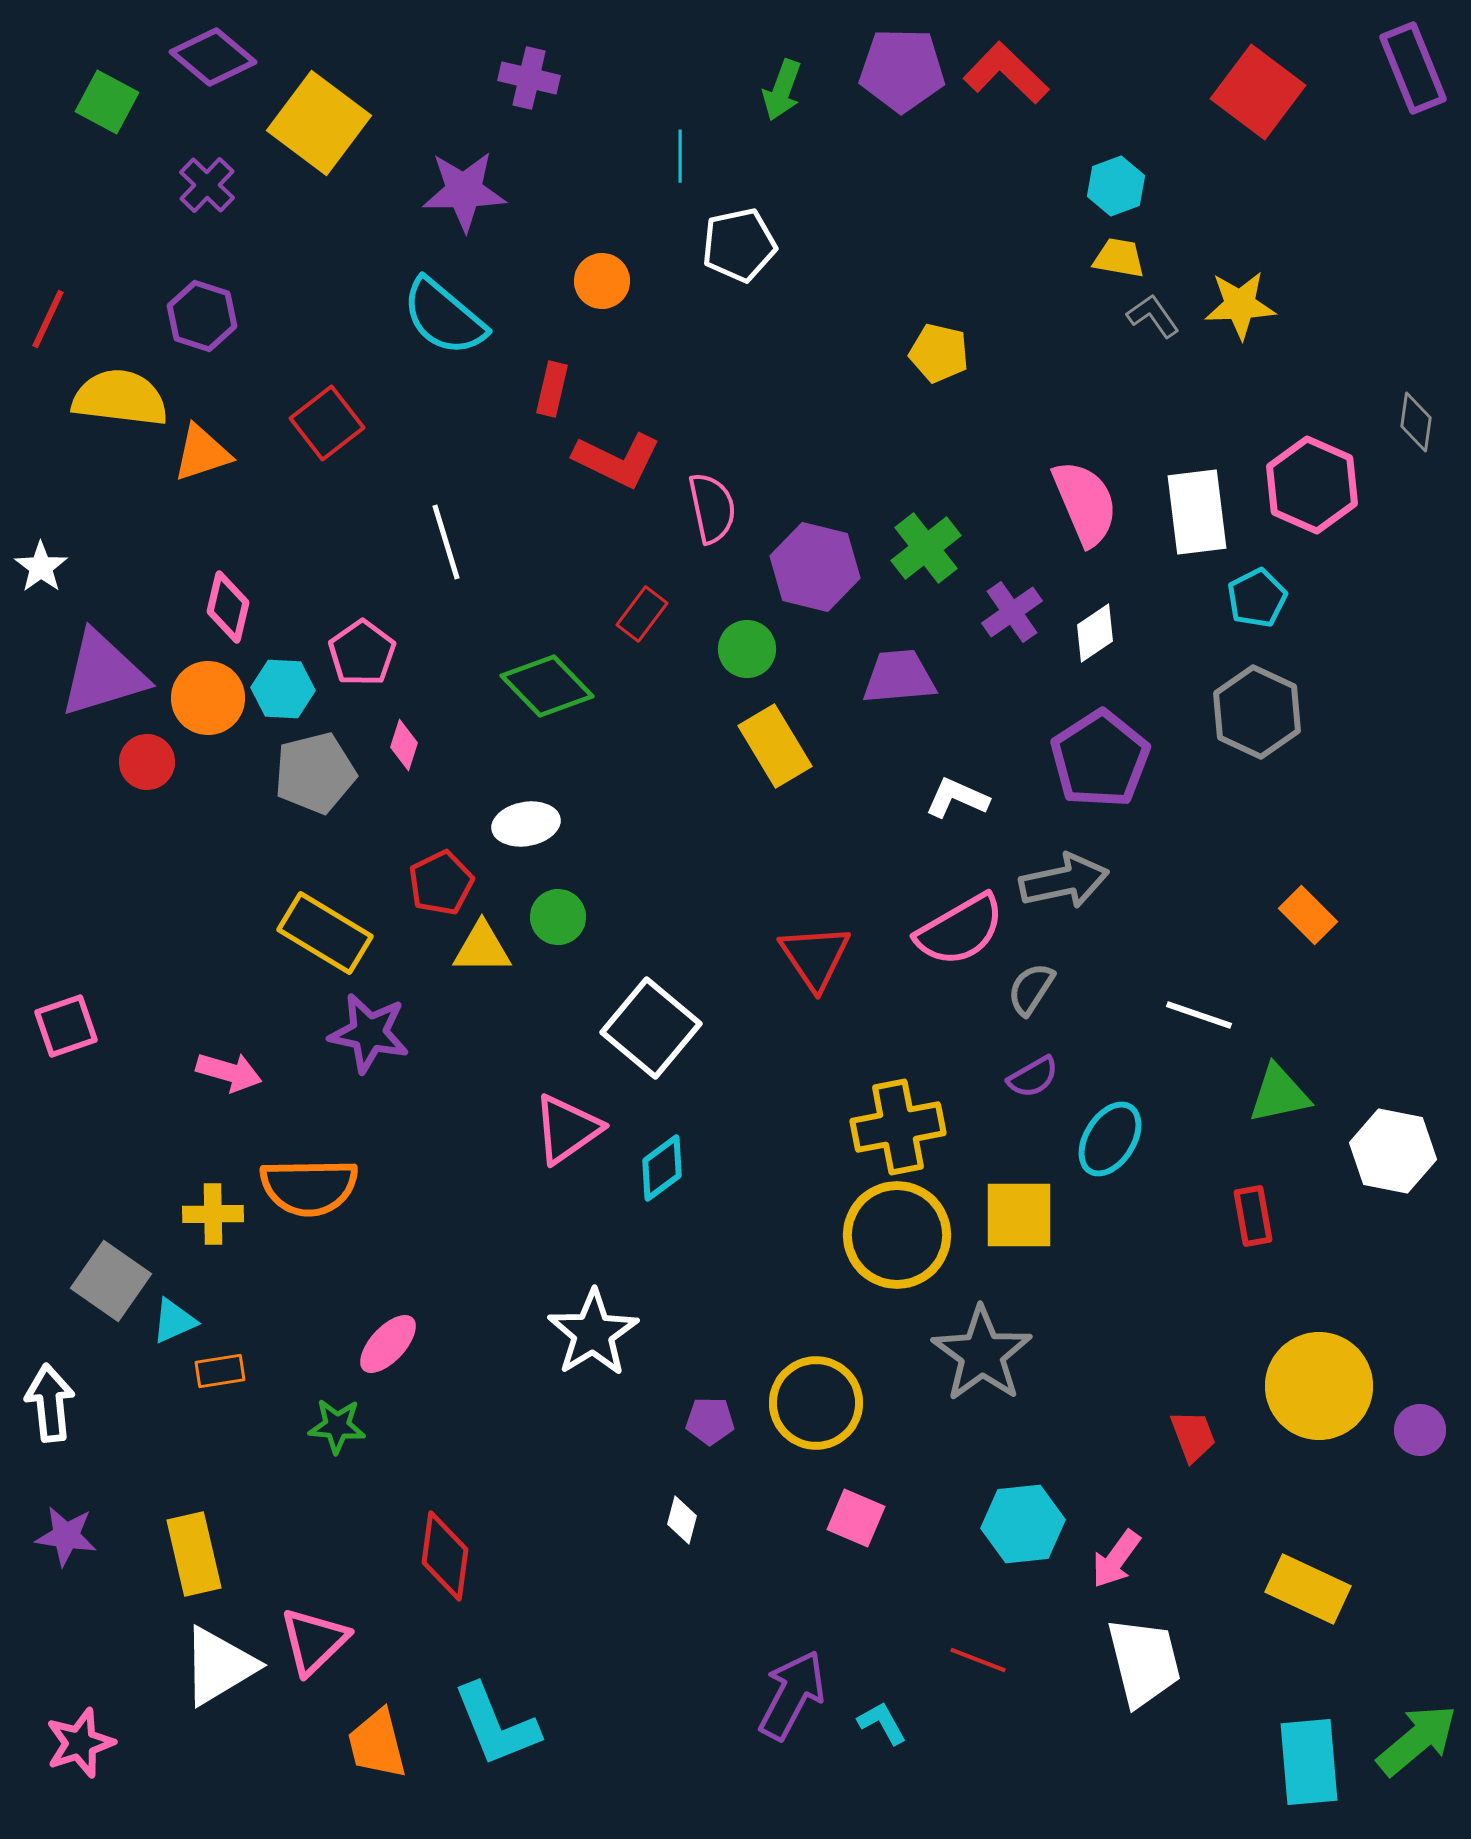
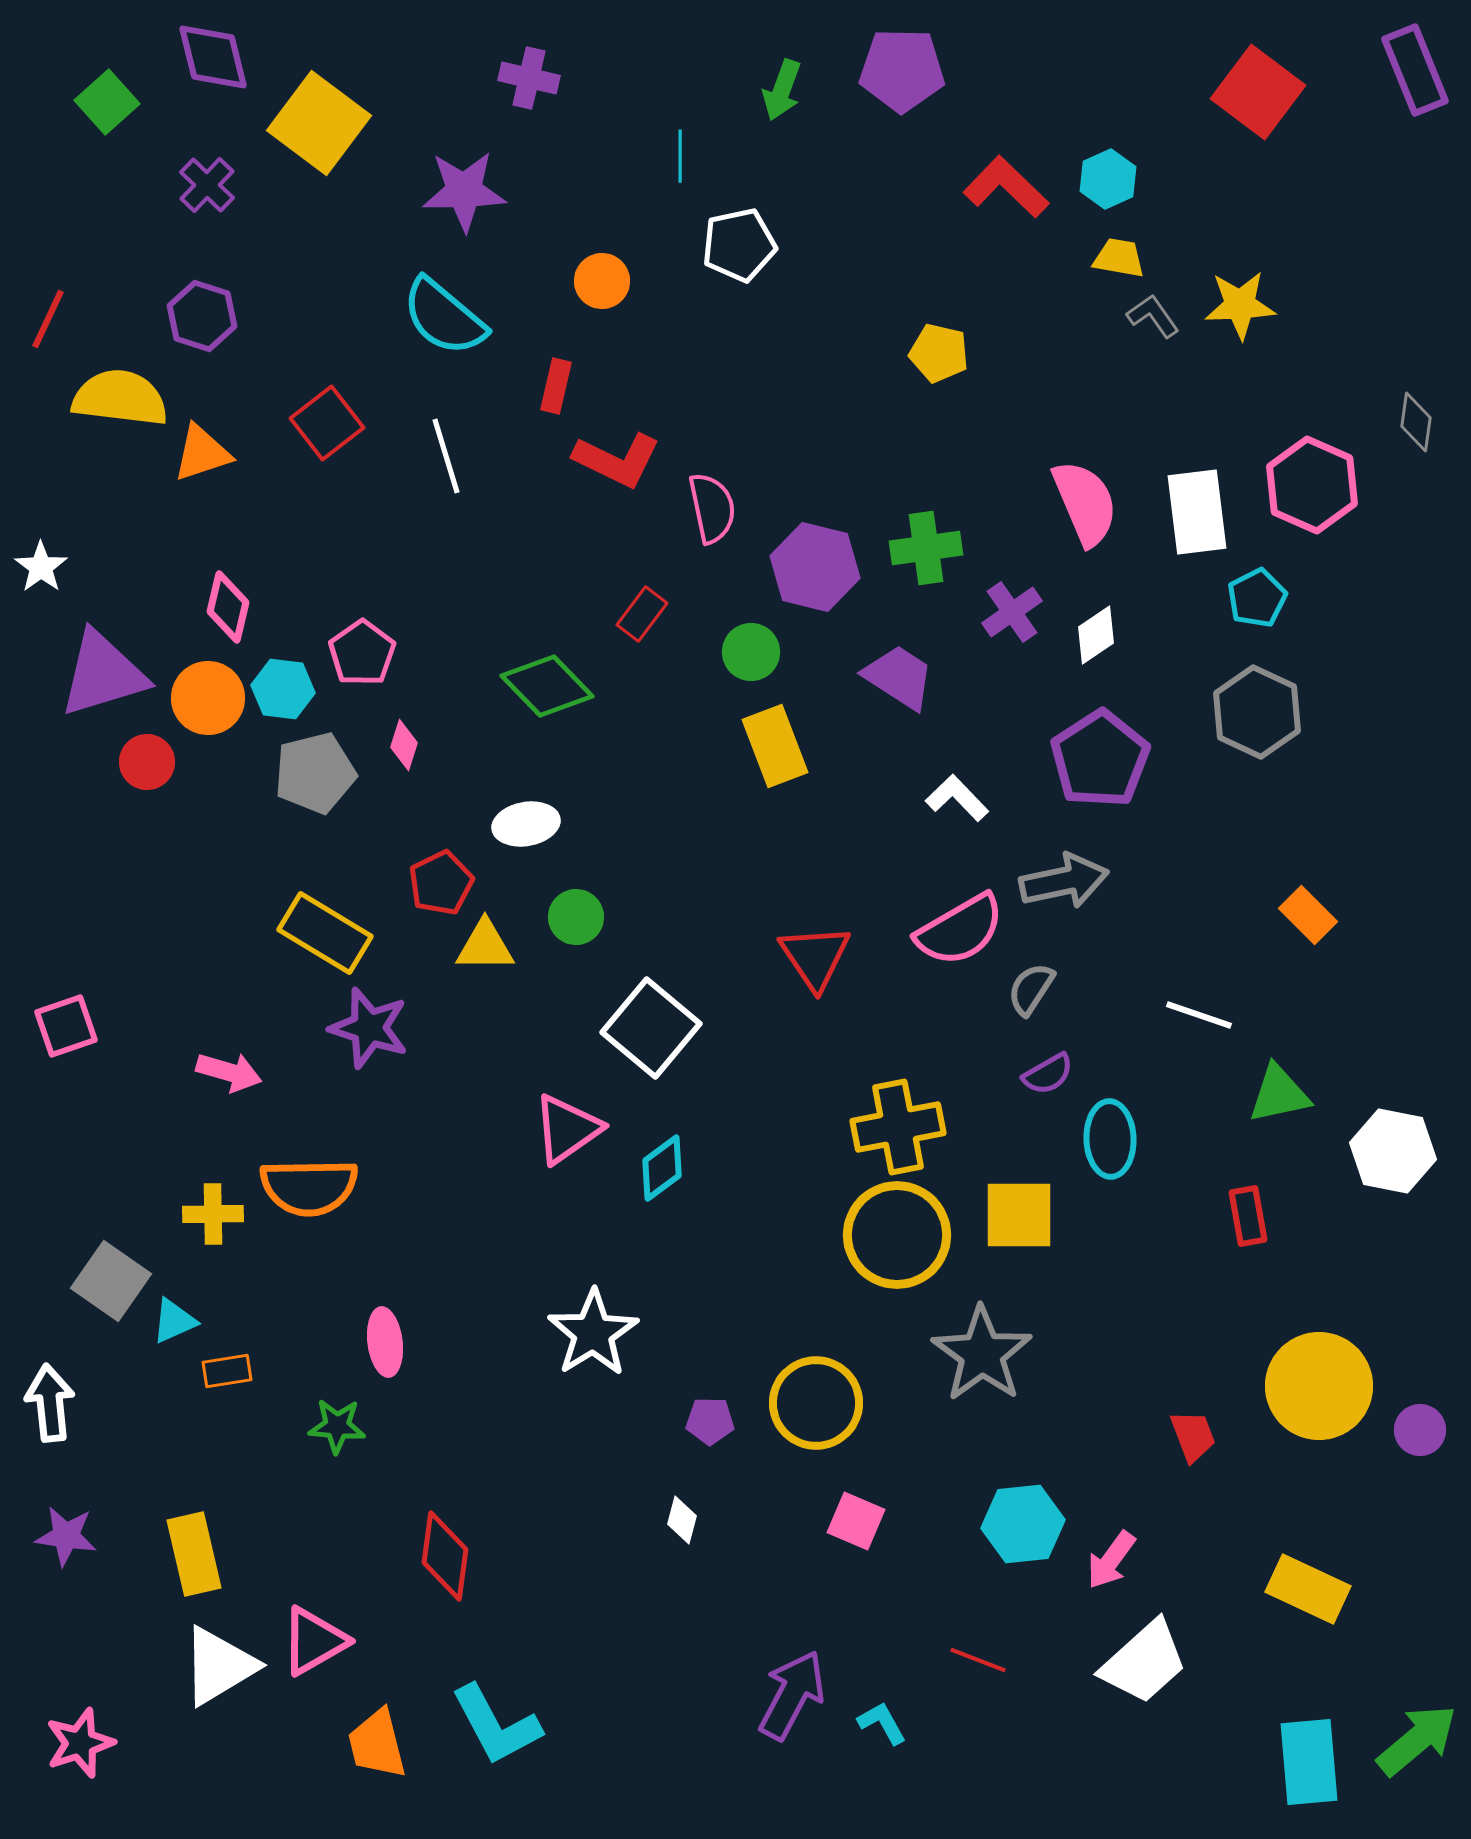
purple diamond at (213, 57): rotated 36 degrees clockwise
purple rectangle at (1413, 68): moved 2 px right, 2 px down
red L-shape at (1006, 73): moved 114 px down
green square at (107, 102): rotated 20 degrees clockwise
cyan hexagon at (1116, 186): moved 8 px left, 7 px up; rotated 4 degrees counterclockwise
red rectangle at (552, 389): moved 4 px right, 3 px up
white line at (446, 542): moved 86 px up
green cross at (926, 548): rotated 30 degrees clockwise
white diamond at (1095, 633): moved 1 px right, 2 px down
green circle at (747, 649): moved 4 px right, 3 px down
purple trapezoid at (899, 677): rotated 38 degrees clockwise
cyan hexagon at (283, 689): rotated 4 degrees clockwise
yellow rectangle at (775, 746): rotated 10 degrees clockwise
white L-shape at (957, 798): rotated 22 degrees clockwise
green circle at (558, 917): moved 18 px right
yellow triangle at (482, 948): moved 3 px right, 2 px up
purple star at (369, 1033): moved 5 px up; rotated 6 degrees clockwise
purple semicircle at (1033, 1077): moved 15 px right, 3 px up
cyan ellipse at (1110, 1139): rotated 34 degrees counterclockwise
red rectangle at (1253, 1216): moved 5 px left
pink ellipse at (388, 1344): moved 3 px left, 2 px up; rotated 50 degrees counterclockwise
orange rectangle at (220, 1371): moved 7 px right
pink square at (856, 1518): moved 3 px down
pink arrow at (1116, 1559): moved 5 px left, 1 px down
pink triangle at (314, 1641): rotated 14 degrees clockwise
white trapezoid at (1144, 1662): rotated 62 degrees clockwise
cyan L-shape at (496, 1725): rotated 6 degrees counterclockwise
